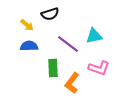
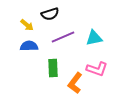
cyan triangle: moved 2 px down
purple line: moved 5 px left, 7 px up; rotated 60 degrees counterclockwise
pink L-shape: moved 2 px left, 1 px down
orange L-shape: moved 3 px right
